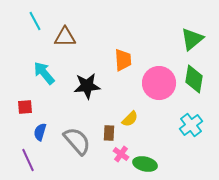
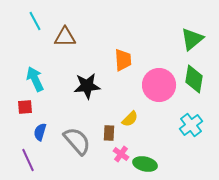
cyan arrow: moved 9 px left, 6 px down; rotated 15 degrees clockwise
pink circle: moved 2 px down
